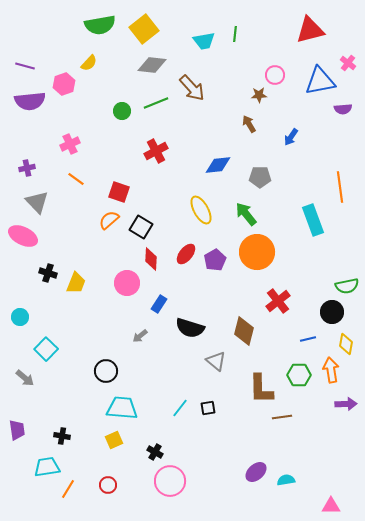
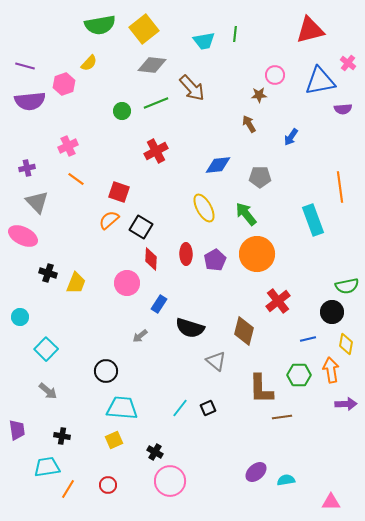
pink cross at (70, 144): moved 2 px left, 2 px down
yellow ellipse at (201, 210): moved 3 px right, 2 px up
orange circle at (257, 252): moved 2 px down
red ellipse at (186, 254): rotated 40 degrees counterclockwise
gray arrow at (25, 378): moved 23 px right, 13 px down
black square at (208, 408): rotated 14 degrees counterclockwise
pink triangle at (331, 506): moved 4 px up
